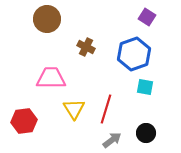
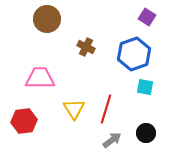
pink trapezoid: moved 11 px left
